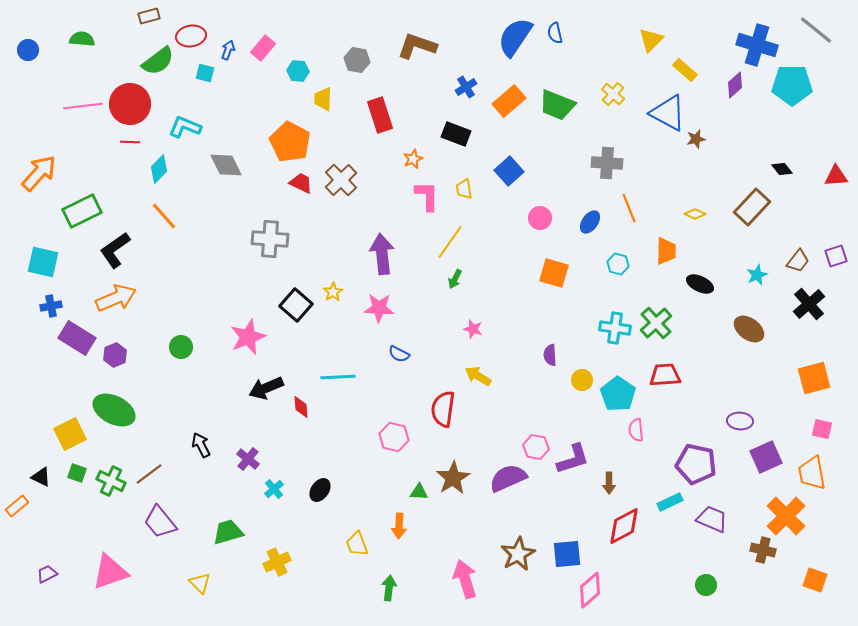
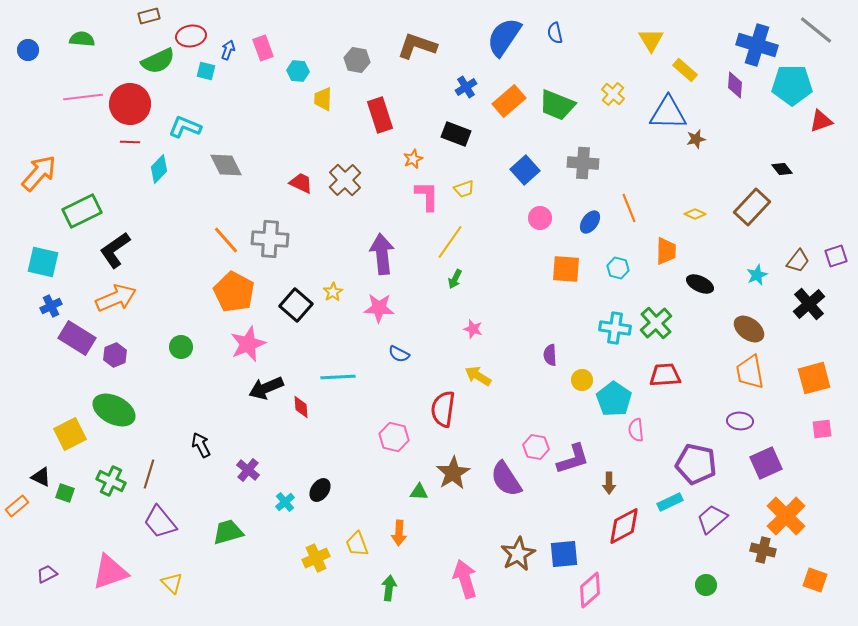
blue semicircle at (515, 37): moved 11 px left
yellow triangle at (651, 40): rotated 16 degrees counterclockwise
pink rectangle at (263, 48): rotated 60 degrees counterclockwise
green semicircle at (158, 61): rotated 12 degrees clockwise
cyan square at (205, 73): moved 1 px right, 2 px up
purple diamond at (735, 85): rotated 44 degrees counterclockwise
pink line at (83, 106): moved 9 px up
blue triangle at (668, 113): rotated 27 degrees counterclockwise
orange pentagon at (290, 142): moved 56 px left, 150 px down
gray cross at (607, 163): moved 24 px left
blue square at (509, 171): moved 16 px right, 1 px up
red triangle at (836, 176): moved 15 px left, 55 px up; rotated 15 degrees counterclockwise
brown cross at (341, 180): moved 4 px right
yellow trapezoid at (464, 189): rotated 100 degrees counterclockwise
orange line at (164, 216): moved 62 px right, 24 px down
cyan hexagon at (618, 264): moved 4 px down
orange square at (554, 273): moved 12 px right, 4 px up; rotated 12 degrees counterclockwise
blue cross at (51, 306): rotated 15 degrees counterclockwise
pink star at (248, 337): moved 7 px down
cyan pentagon at (618, 394): moved 4 px left, 5 px down
pink square at (822, 429): rotated 20 degrees counterclockwise
purple square at (766, 457): moved 6 px down
purple cross at (248, 459): moved 11 px down
green square at (77, 473): moved 12 px left, 20 px down
orange trapezoid at (812, 473): moved 62 px left, 101 px up
brown line at (149, 474): rotated 36 degrees counterclockwise
brown star at (453, 478): moved 5 px up
purple semicircle at (508, 478): moved 2 px left, 1 px down; rotated 99 degrees counterclockwise
cyan cross at (274, 489): moved 11 px right, 13 px down
purple trapezoid at (712, 519): rotated 64 degrees counterclockwise
orange arrow at (399, 526): moved 7 px down
blue square at (567, 554): moved 3 px left
yellow cross at (277, 562): moved 39 px right, 4 px up
yellow triangle at (200, 583): moved 28 px left
